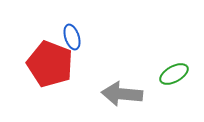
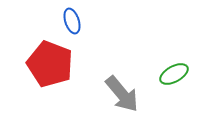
blue ellipse: moved 16 px up
gray arrow: rotated 135 degrees counterclockwise
